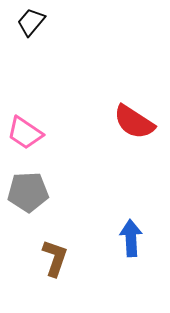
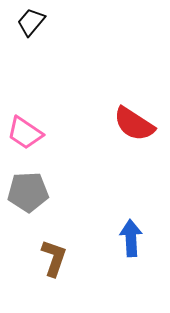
red semicircle: moved 2 px down
brown L-shape: moved 1 px left
